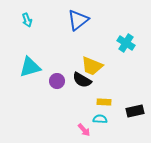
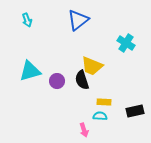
cyan triangle: moved 4 px down
black semicircle: rotated 42 degrees clockwise
cyan semicircle: moved 3 px up
pink arrow: rotated 24 degrees clockwise
